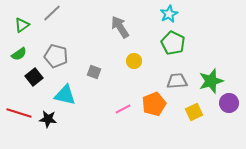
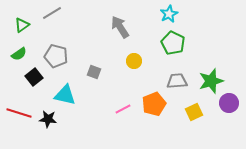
gray line: rotated 12 degrees clockwise
